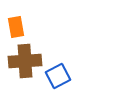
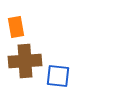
blue square: rotated 35 degrees clockwise
